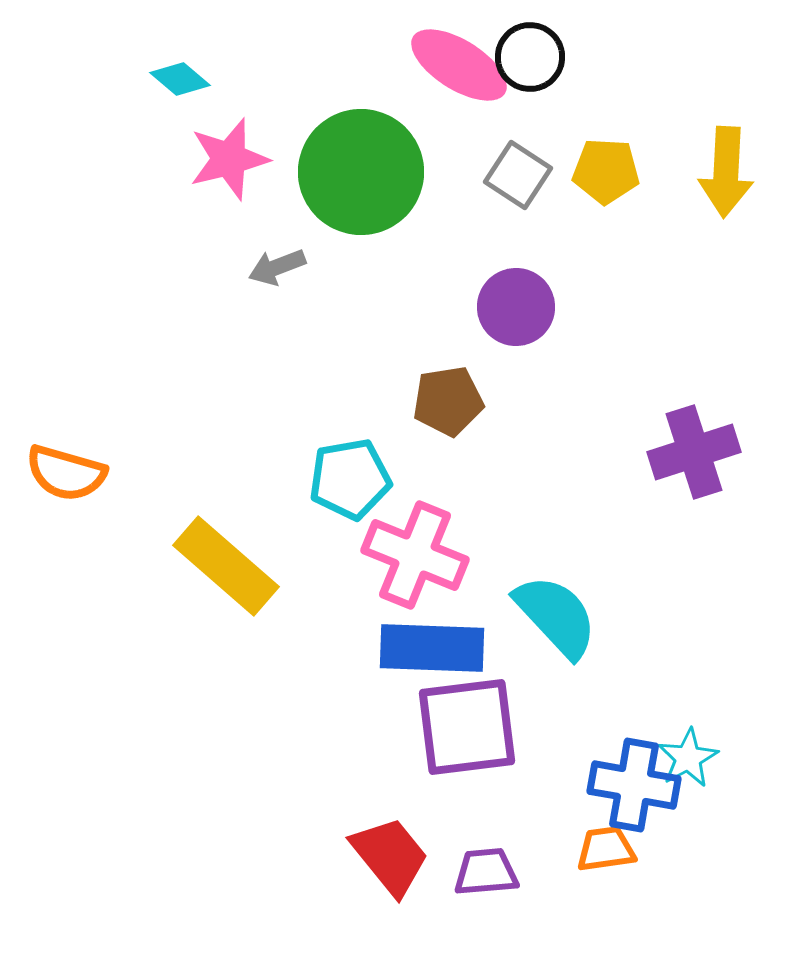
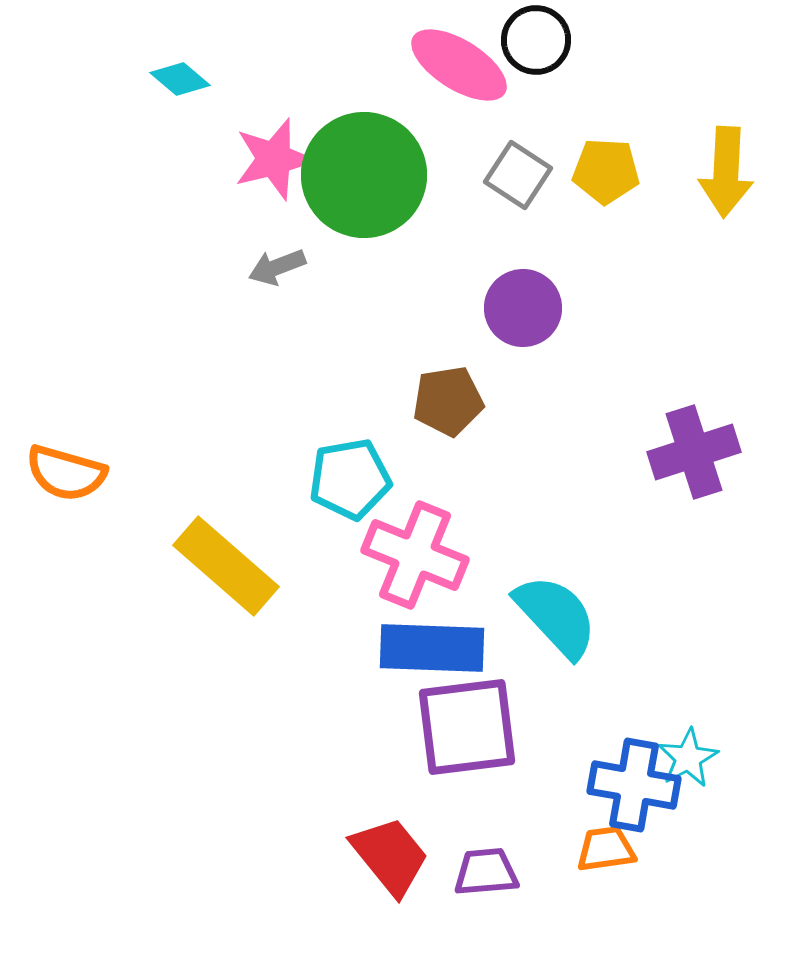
black circle: moved 6 px right, 17 px up
pink star: moved 45 px right
green circle: moved 3 px right, 3 px down
purple circle: moved 7 px right, 1 px down
